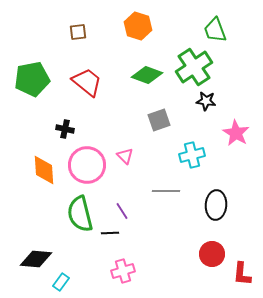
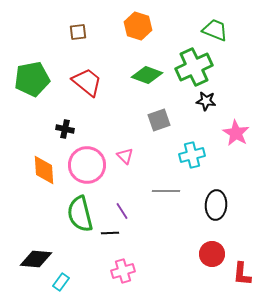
green trapezoid: rotated 132 degrees clockwise
green cross: rotated 9 degrees clockwise
